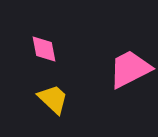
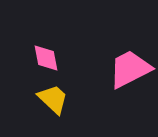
pink diamond: moved 2 px right, 9 px down
